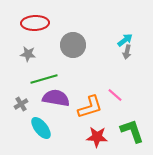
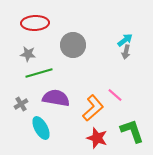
gray arrow: moved 1 px left
green line: moved 5 px left, 6 px up
orange L-shape: moved 3 px right, 1 px down; rotated 24 degrees counterclockwise
cyan ellipse: rotated 10 degrees clockwise
red star: moved 1 px down; rotated 15 degrees clockwise
